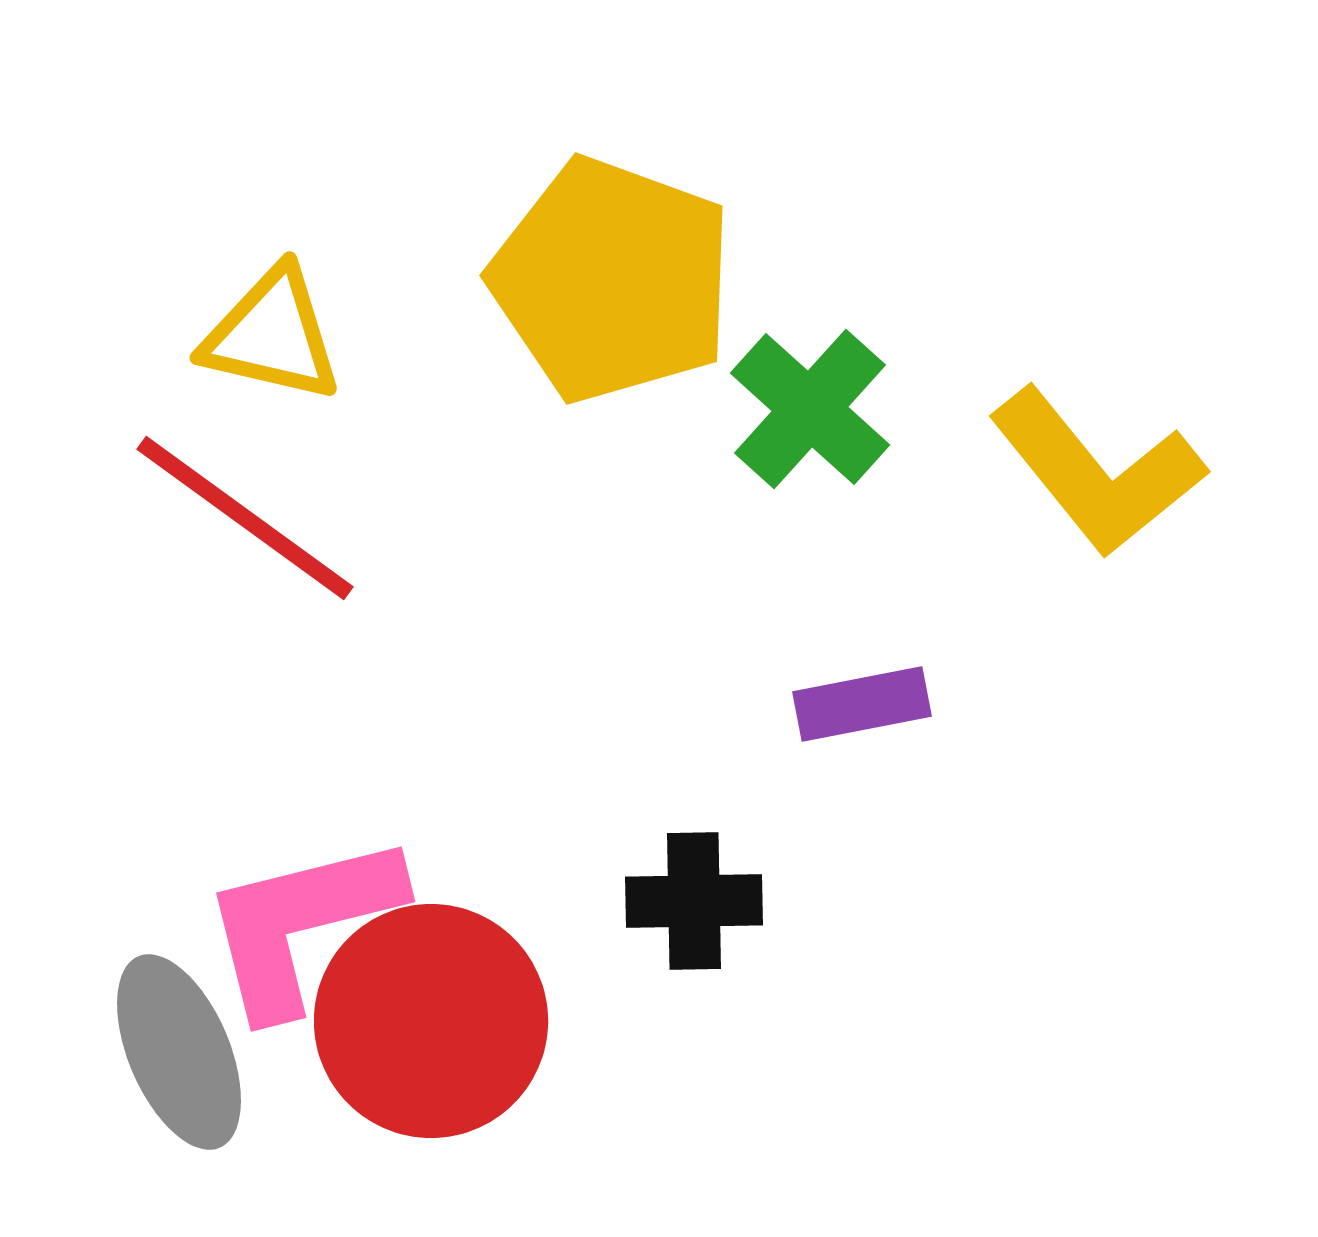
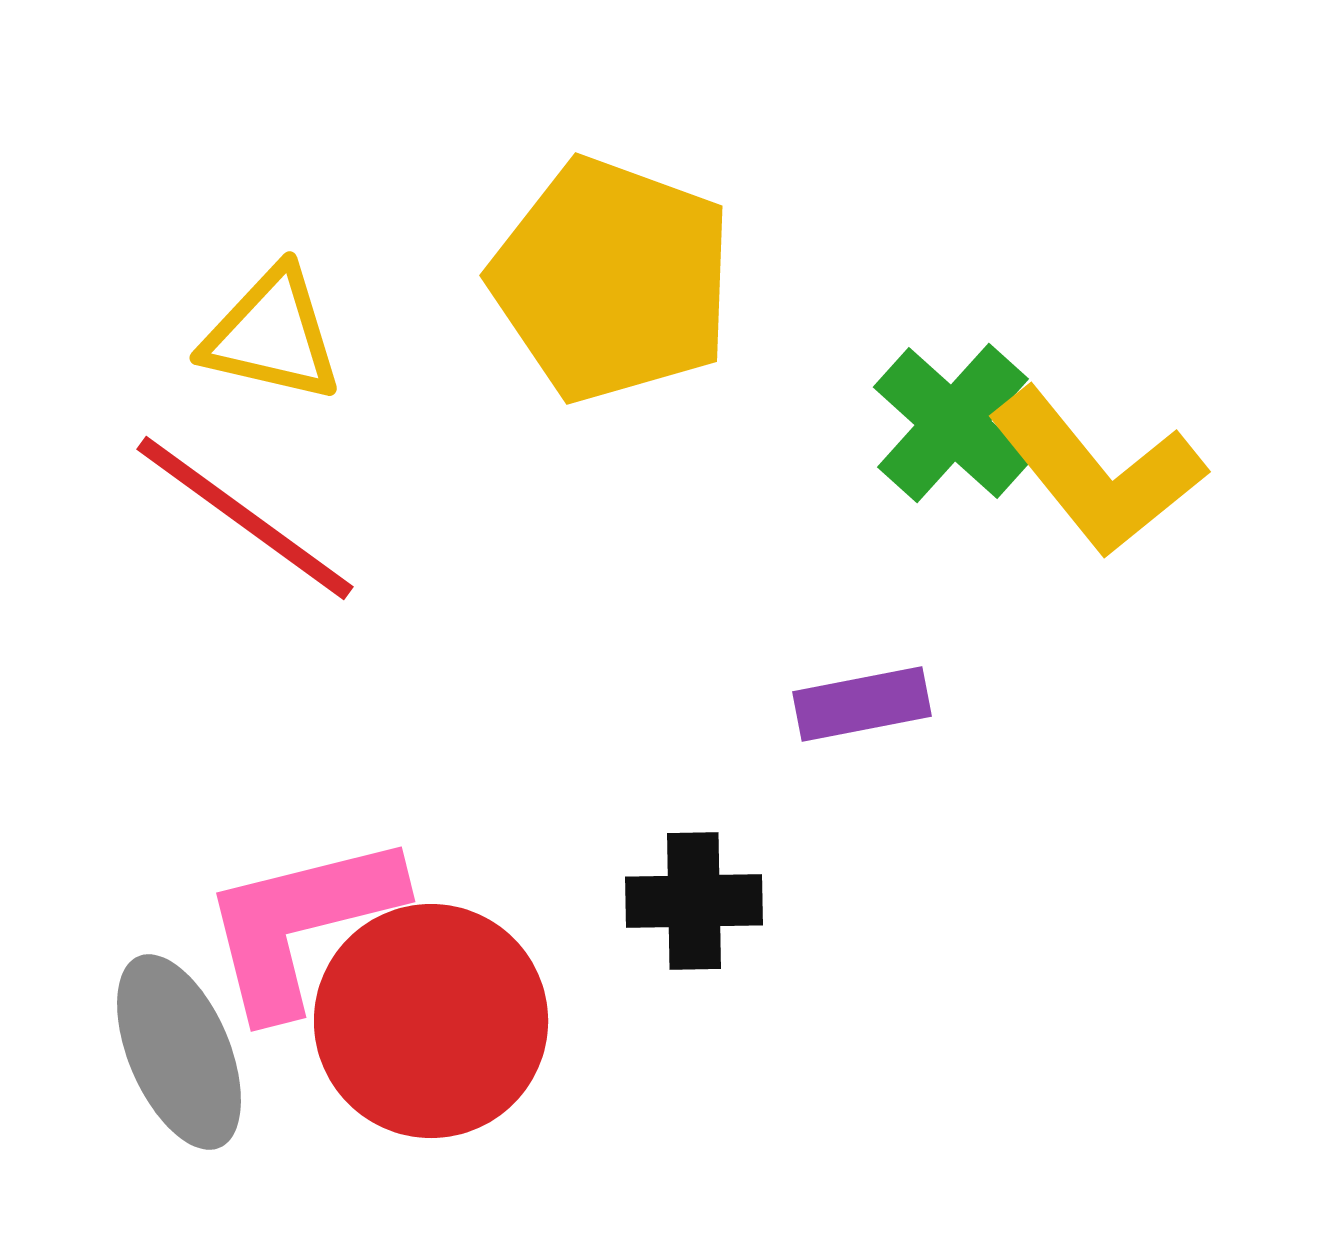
green cross: moved 143 px right, 14 px down
